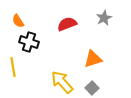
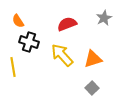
yellow arrow: moved 27 px up
